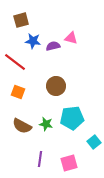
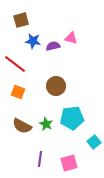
red line: moved 2 px down
green star: rotated 16 degrees clockwise
